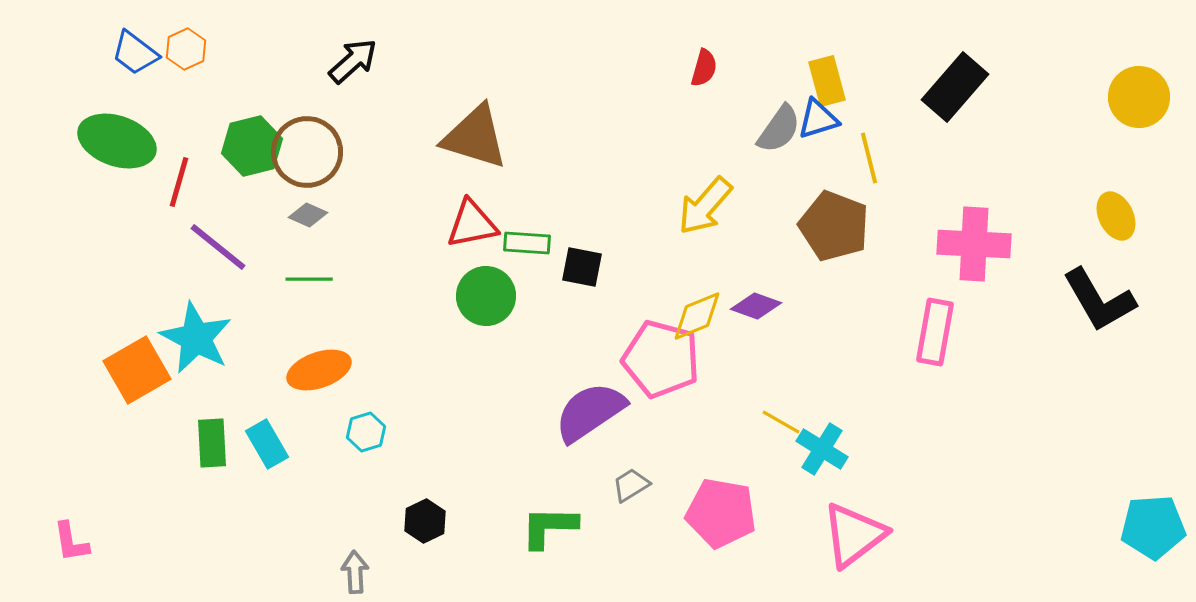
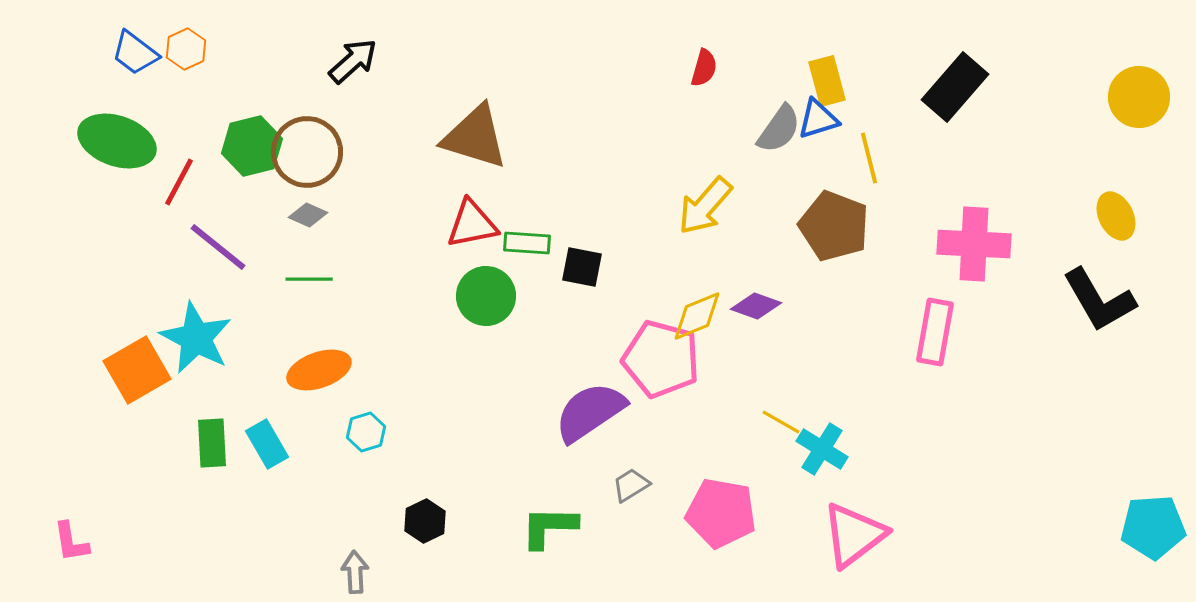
red line at (179, 182): rotated 12 degrees clockwise
